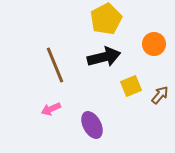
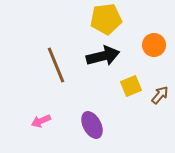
yellow pentagon: rotated 20 degrees clockwise
orange circle: moved 1 px down
black arrow: moved 1 px left, 1 px up
brown line: moved 1 px right
pink arrow: moved 10 px left, 12 px down
